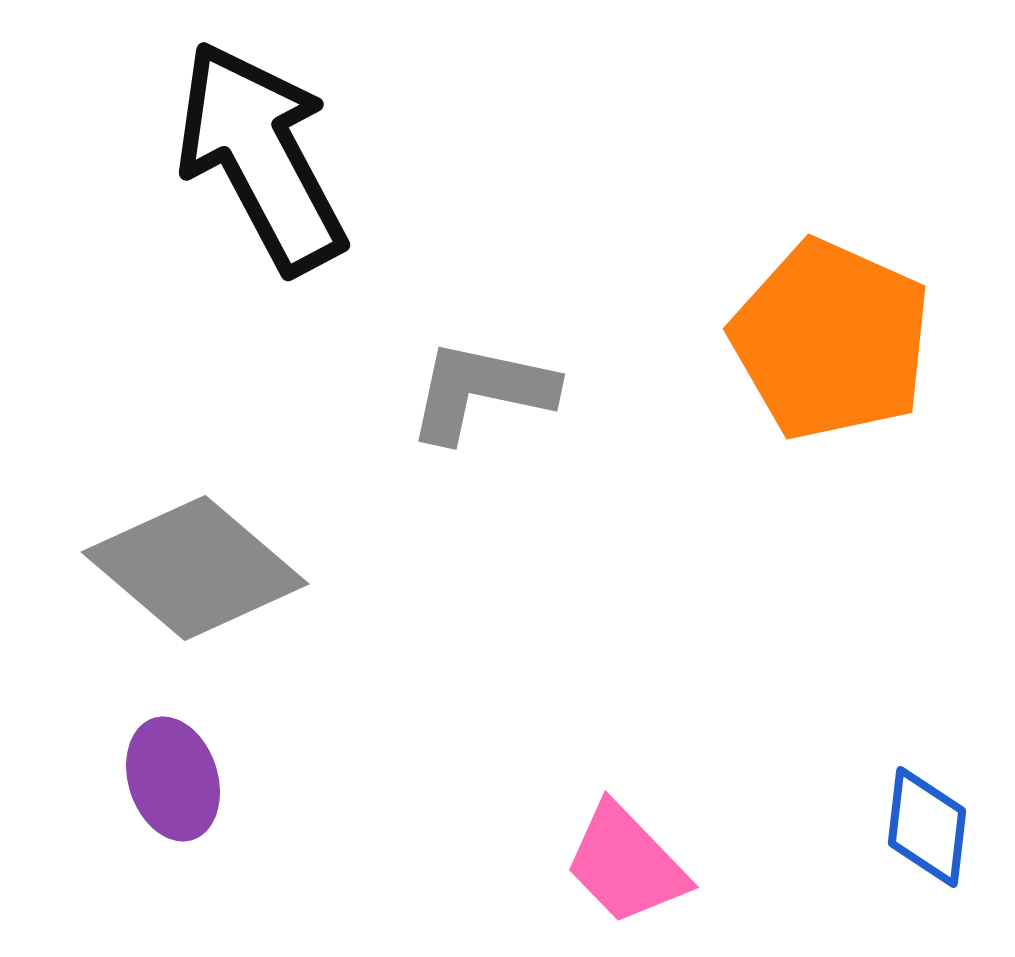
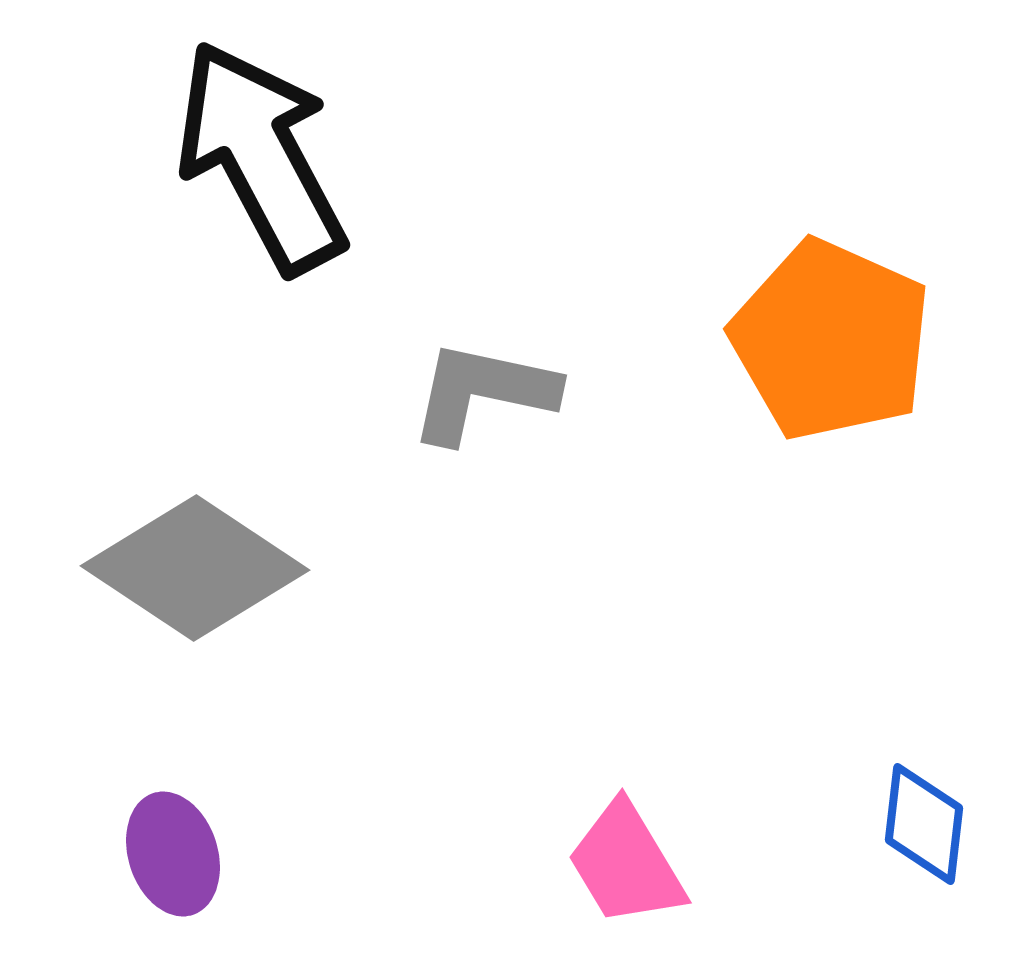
gray L-shape: moved 2 px right, 1 px down
gray diamond: rotated 7 degrees counterclockwise
purple ellipse: moved 75 px down
blue diamond: moved 3 px left, 3 px up
pink trapezoid: rotated 13 degrees clockwise
